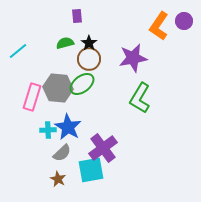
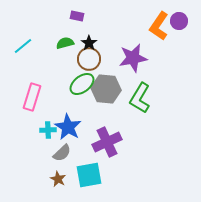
purple rectangle: rotated 72 degrees counterclockwise
purple circle: moved 5 px left
cyan line: moved 5 px right, 5 px up
gray hexagon: moved 48 px right, 1 px down
purple cross: moved 4 px right, 6 px up; rotated 12 degrees clockwise
cyan square: moved 2 px left, 5 px down
